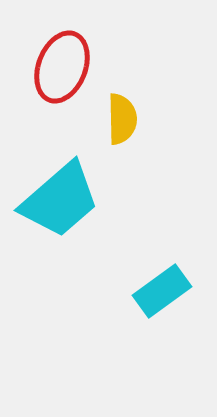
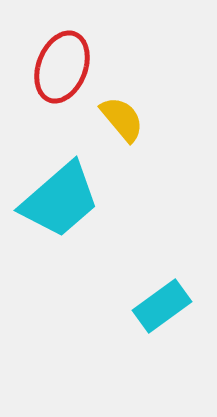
yellow semicircle: rotated 39 degrees counterclockwise
cyan rectangle: moved 15 px down
